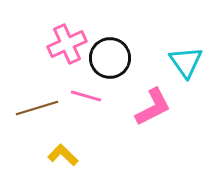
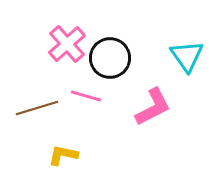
pink cross: rotated 18 degrees counterclockwise
cyan triangle: moved 1 px right, 6 px up
yellow L-shape: rotated 32 degrees counterclockwise
